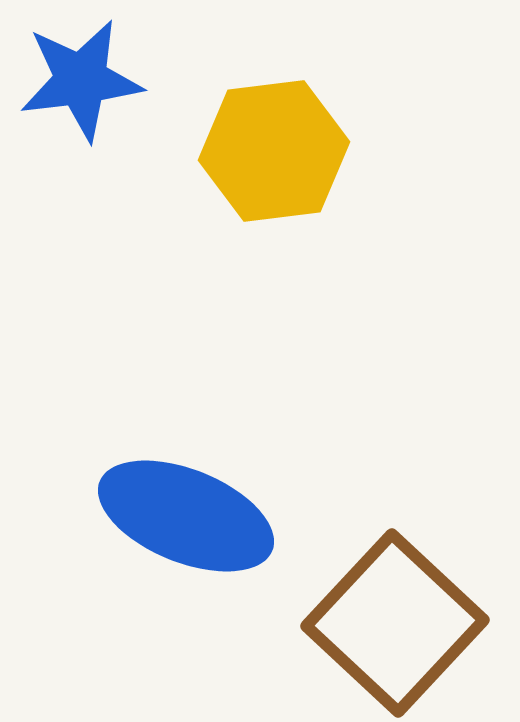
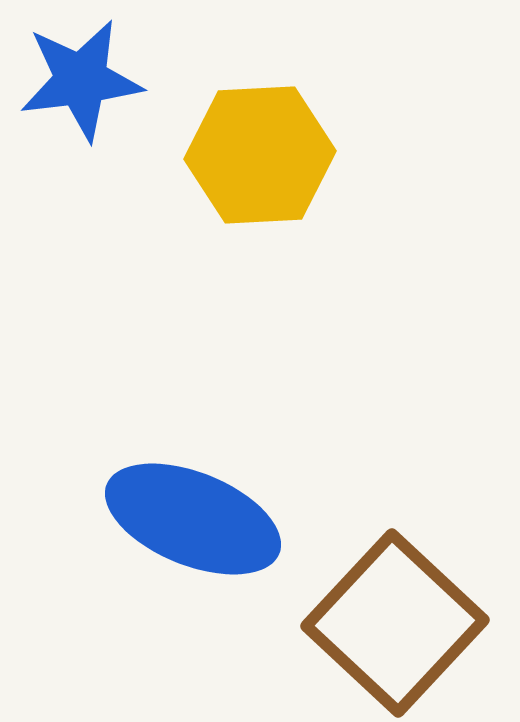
yellow hexagon: moved 14 px left, 4 px down; rotated 4 degrees clockwise
blue ellipse: moved 7 px right, 3 px down
